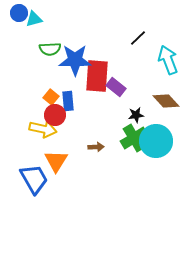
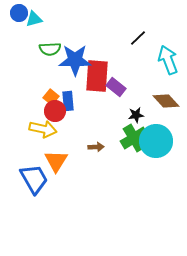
red circle: moved 4 px up
